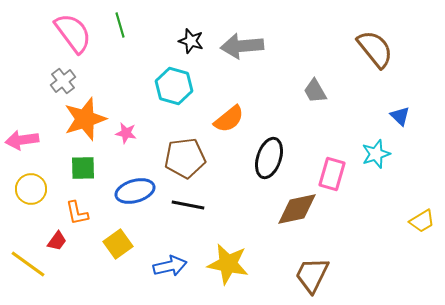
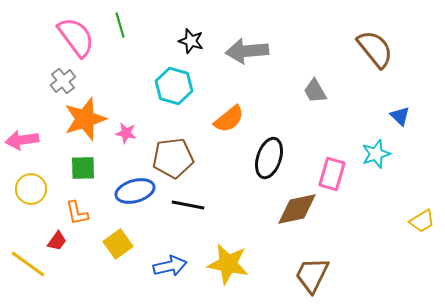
pink semicircle: moved 3 px right, 4 px down
gray arrow: moved 5 px right, 5 px down
brown pentagon: moved 12 px left
